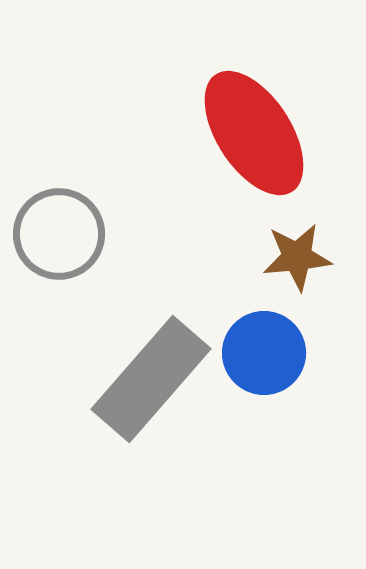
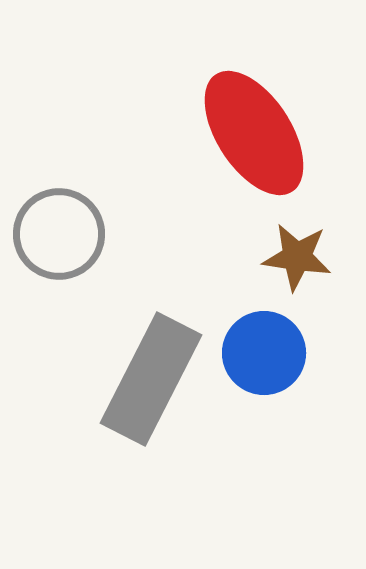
brown star: rotated 14 degrees clockwise
gray rectangle: rotated 14 degrees counterclockwise
